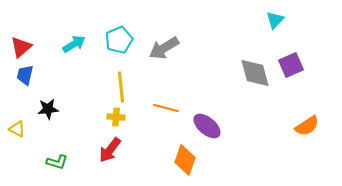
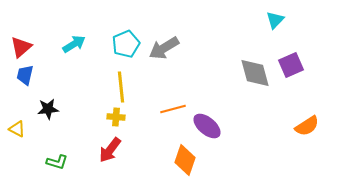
cyan pentagon: moved 7 px right, 4 px down
orange line: moved 7 px right, 1 px down; rotated 30 degrees counterclockwise
